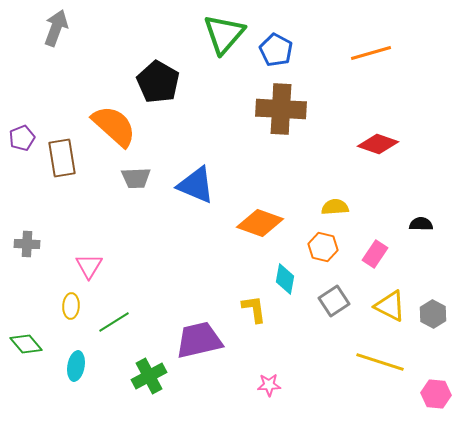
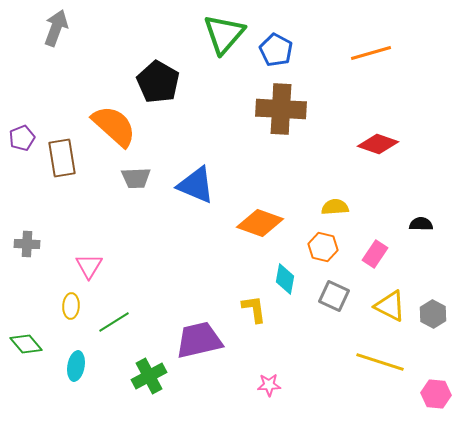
gray square: moved 5 px up; rotated 32 degrees counterclockwise
